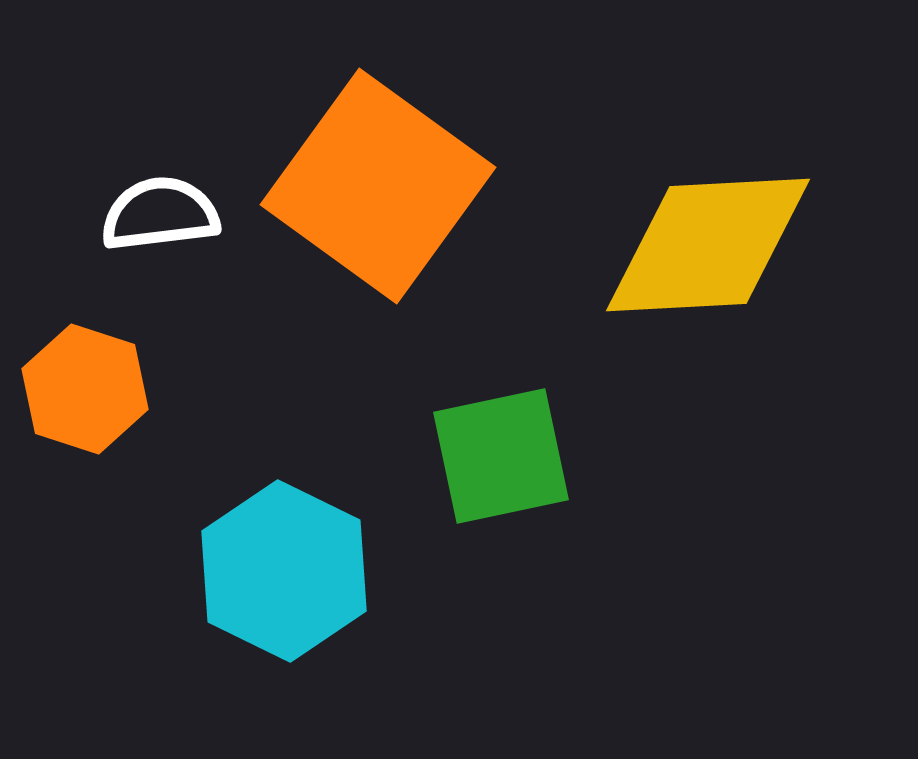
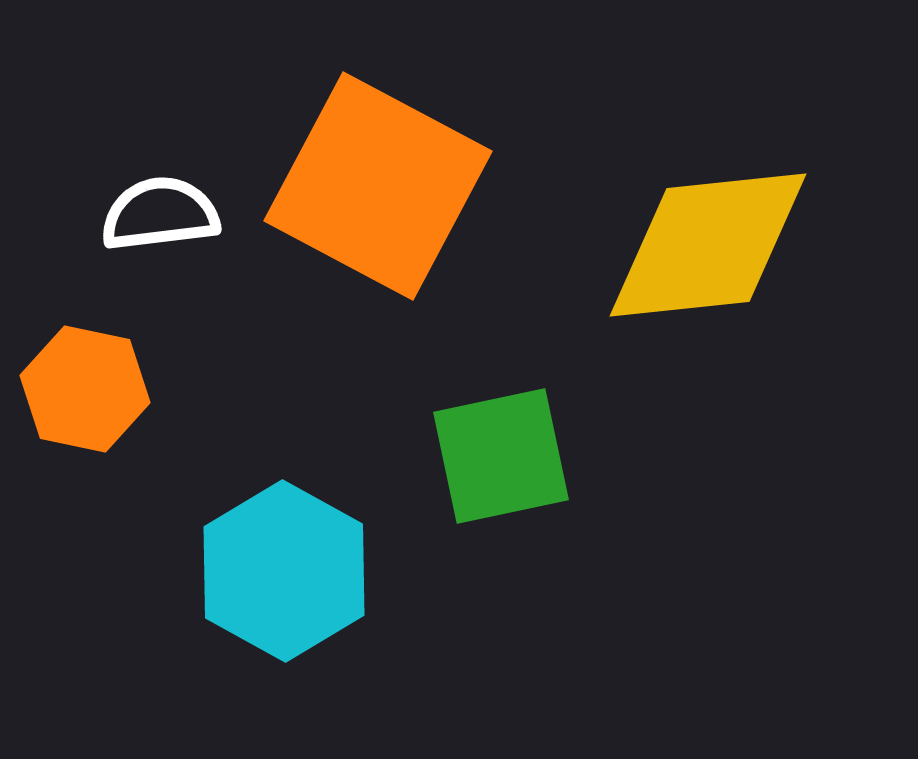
orange square: rotated 8 degrees counterclockwise
yellow diamond: rotated 3 degrees counterclockwise
orange hexagon: rotated 6 degrees counterclockwise
cyan hexagon: rotated 3 degrees clockwise
